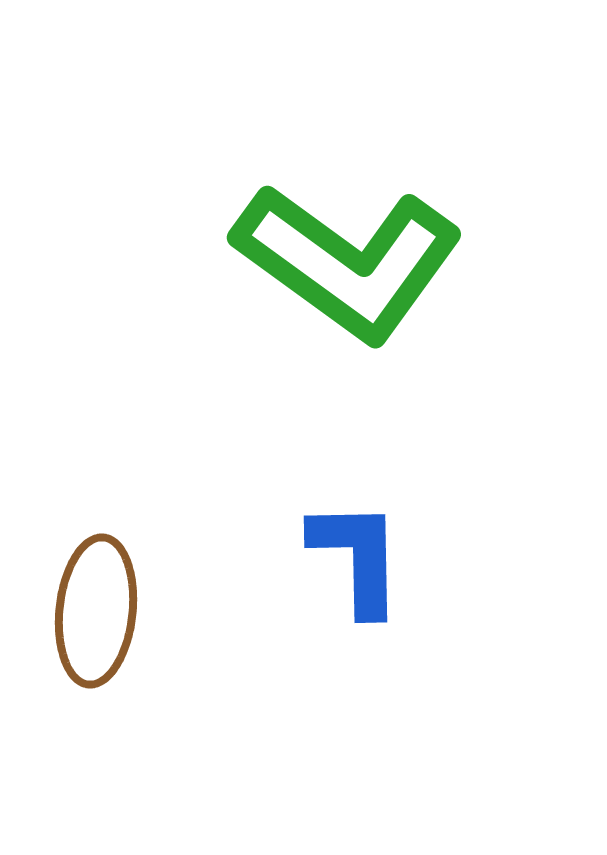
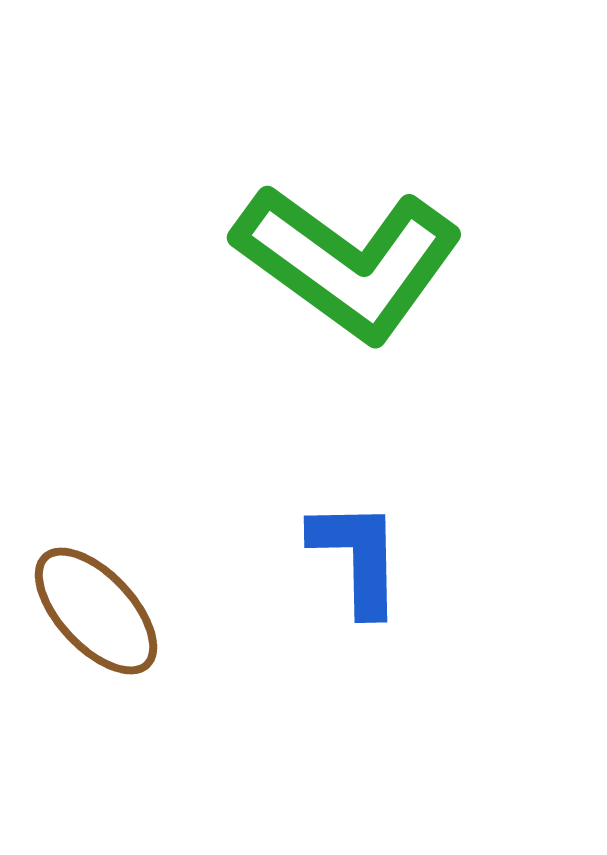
brown ellipse: rotated 49 degrees counterclockwise
